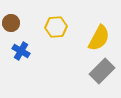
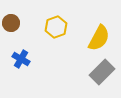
yellow hexagon: rotated 15 degrees counterclockwise
blue cross: moved 8 px down
gray rectangle: moved 1 px down
